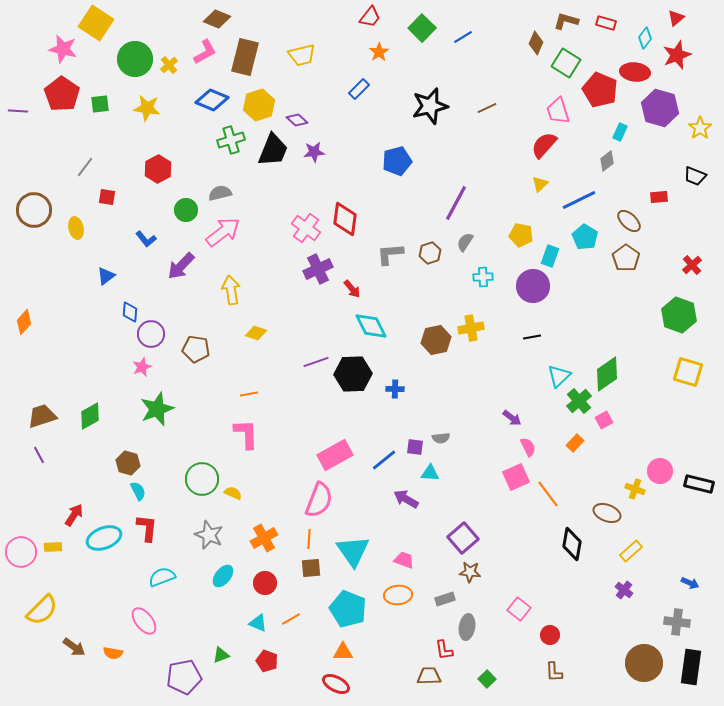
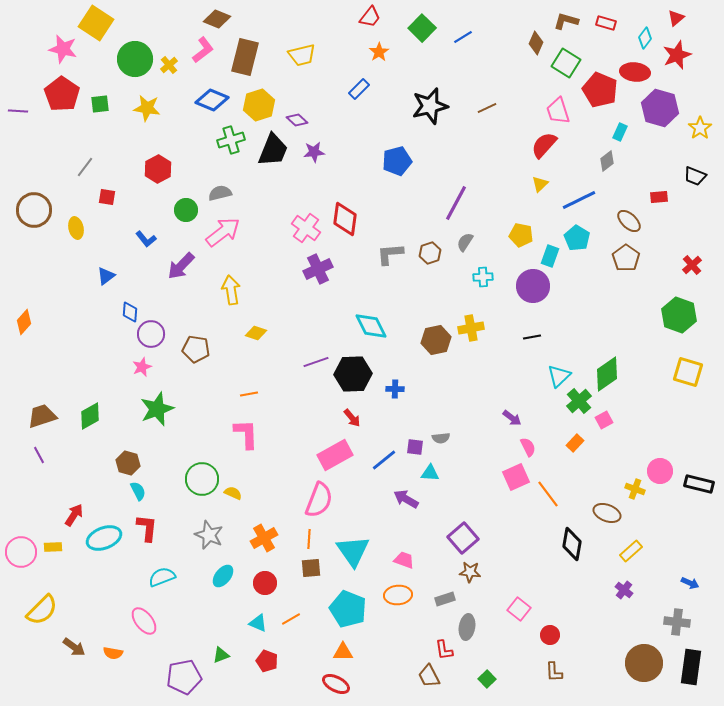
pink L-shape at (205, 52): moved 2 px left, 2 px up; rotated 8 degrees counterclockwise
cyan pentagon at (585, 237): moved 8 px left, 1 px down
red arrow at (352, 289): moved 129 px down
brown trapezoid at (429, 676): rotated 115 degrees counterclockwise
